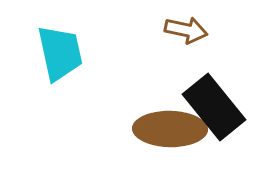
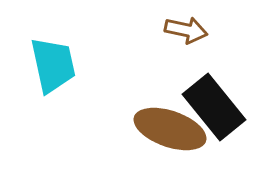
cyan trapezoid: moved 7 px left, 12 px down
brown ellipse: rotated 18 degrees clockwise
